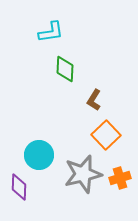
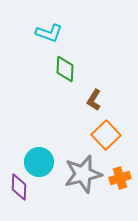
cyan L-shape: moved 2 px left, 1 px down; rotated 28 degrees clockwise
cyan circle: moved 7 px down
